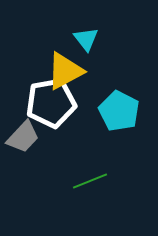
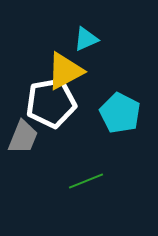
cyan triangle: rotated 44 degrees clockwise
cyan pentagon: moved 1 px right, 2 px down
gray trapezoid: rotated 21 degrees counterclockwise
green line: moved 4 px left
